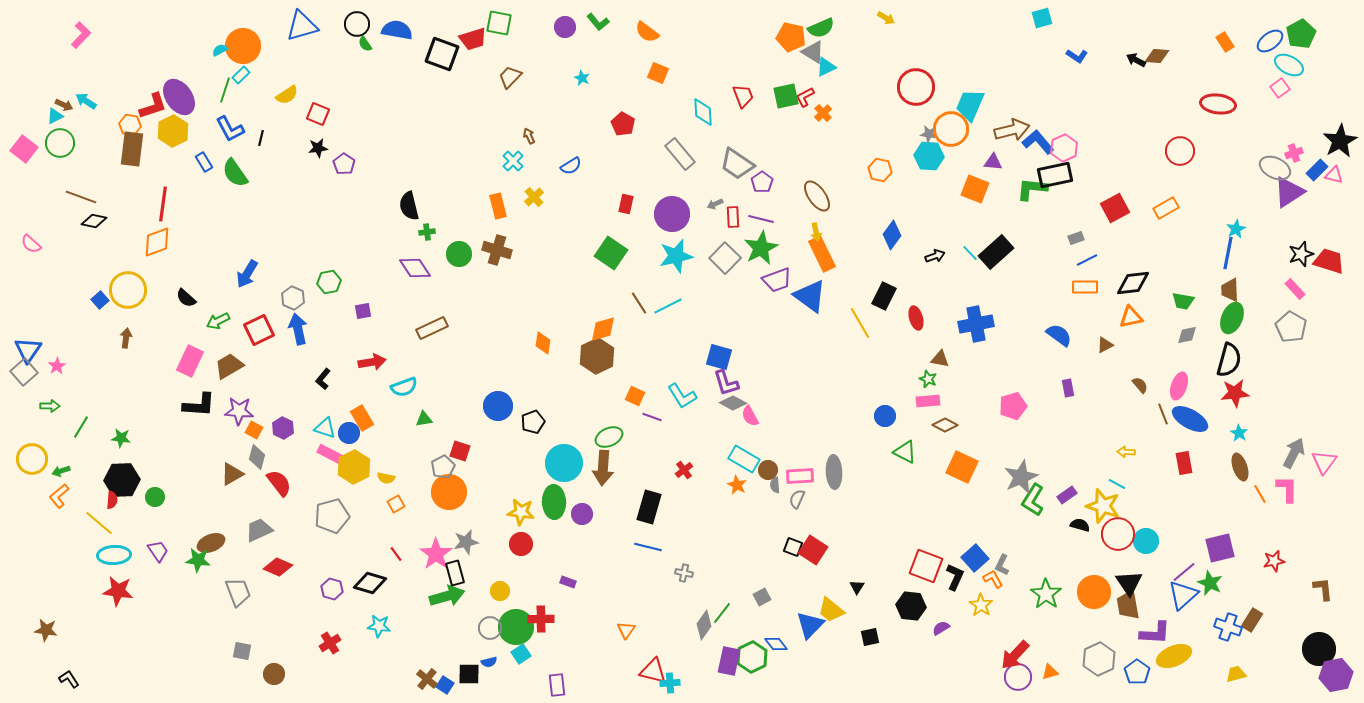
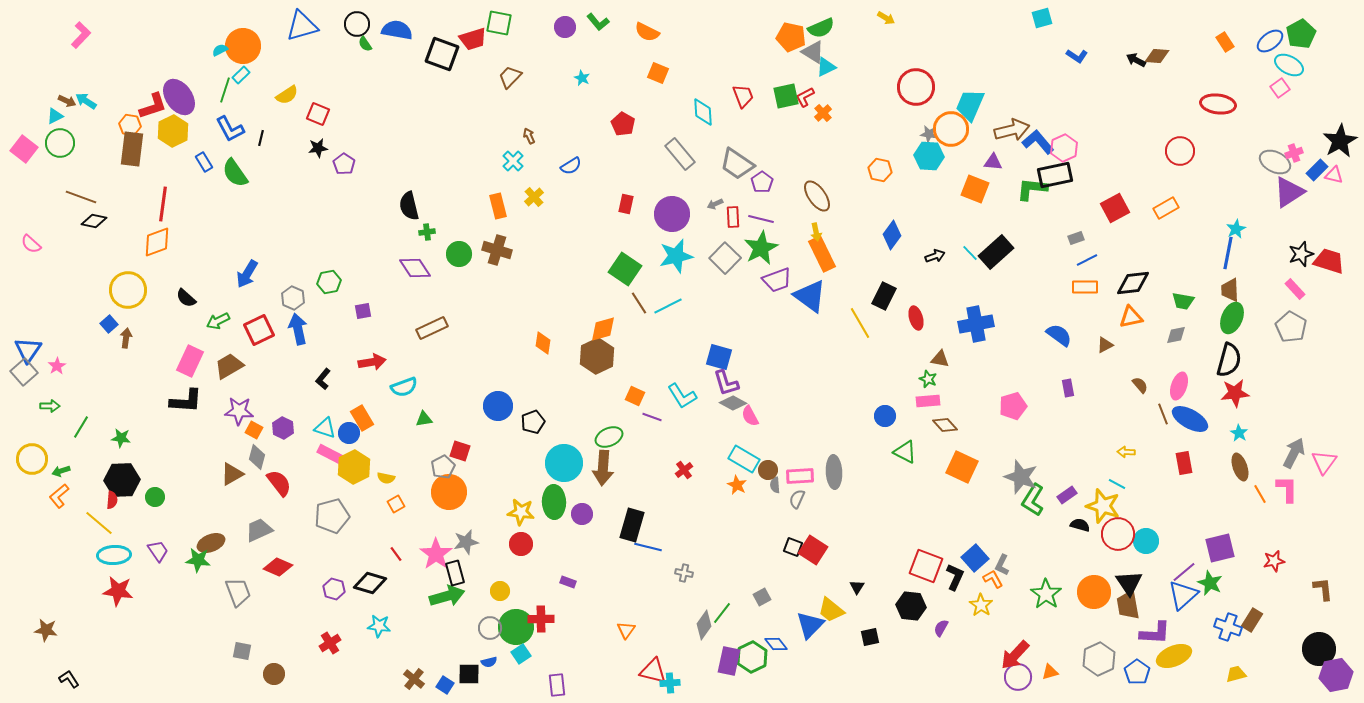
orange semicircle at (647, 32): rotated 10 degrees counterclockwise
brown arrow at (64, 105): moved 3 px right, 4 px up
gray ellipse at (1275, 168): moved 6 px up
green square at (611, 253): moved 14 px right, 16 px down
blue square at (100, 300): moved 9 px right, 24 px down
gray diamond at (1187, 335): moved 11 px left
black L-shape at (199, 405): moved 13 px left, 4 px up
brown diamond at (945, 425): rotated 20 degrees clockwise
gray star at (1021, 477): rotated 28 degrees counterclockwise
black rectangle at (649, 507): moved 17 px left, 18 px down
purple hexagon at (332, 589): moved 2 px right
purple semicircle at (941, 628): rotated 30 degrees counterclockwise
brown cross at (427, 679): moved 13 px left
